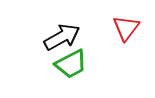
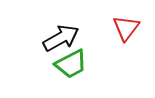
black arrow: moved 1 px left, 1 px down
